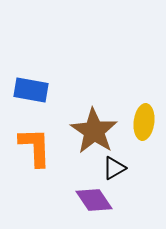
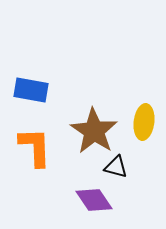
black triangle: moved 2 px right, 1 px up; rotated 45 degrees clockwise
